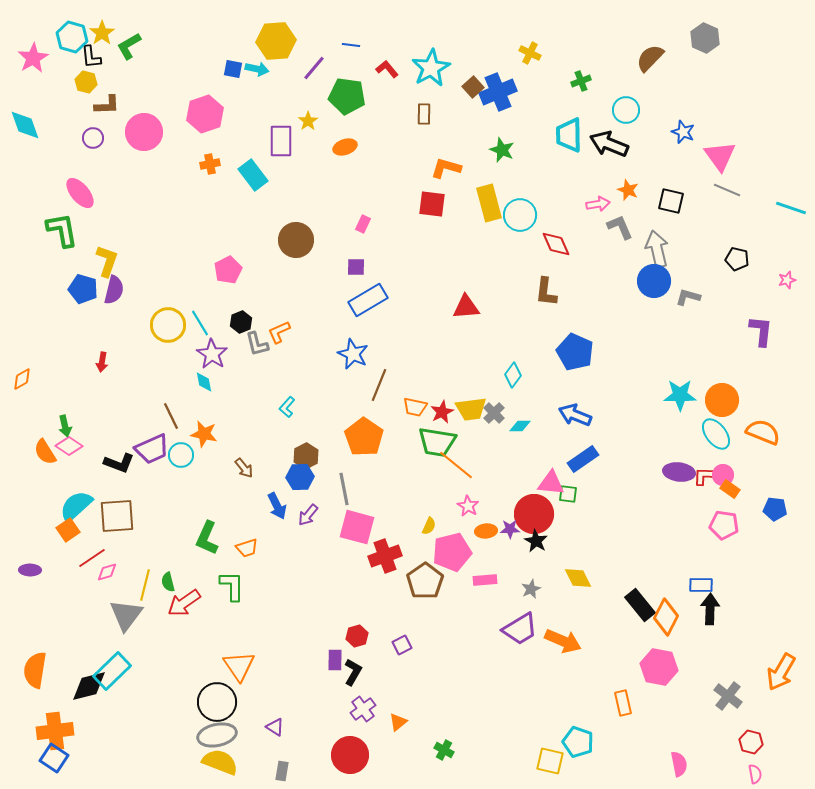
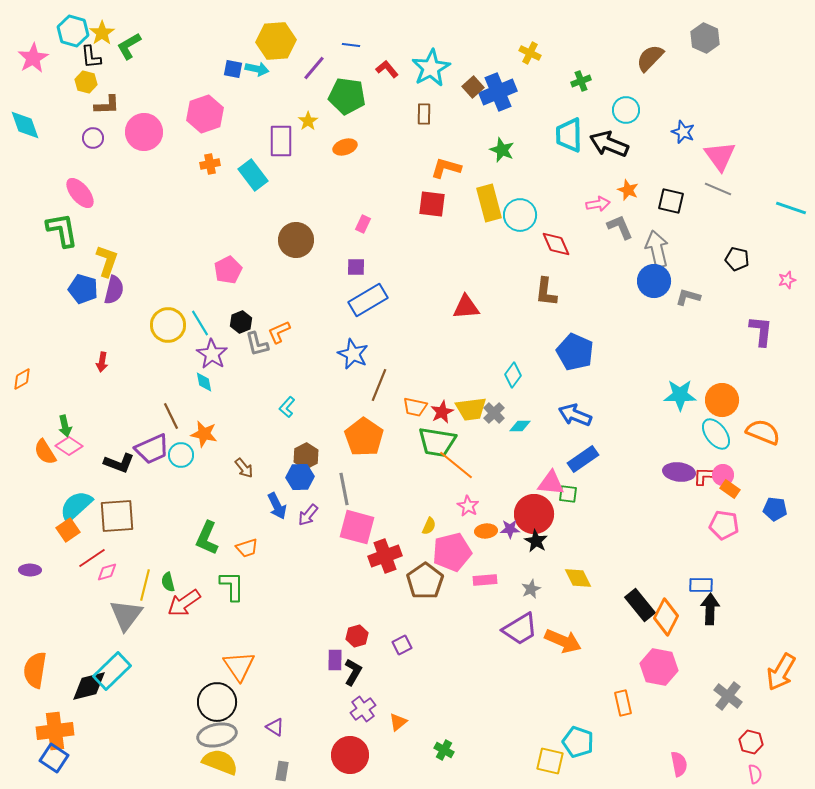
cyan hexagon at (72, 37): moved 1 px right, 6 px up
gray line at (727, 190): moved 9 px left, 1 px up
